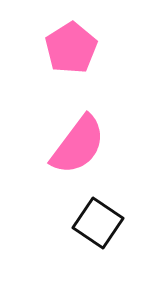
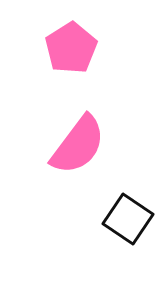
black square: moved 30 px right, 4 px up
